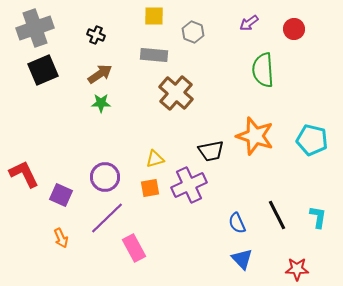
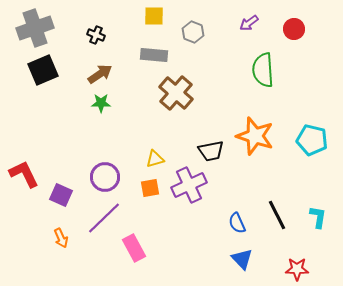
purple line: moved 3 px left
